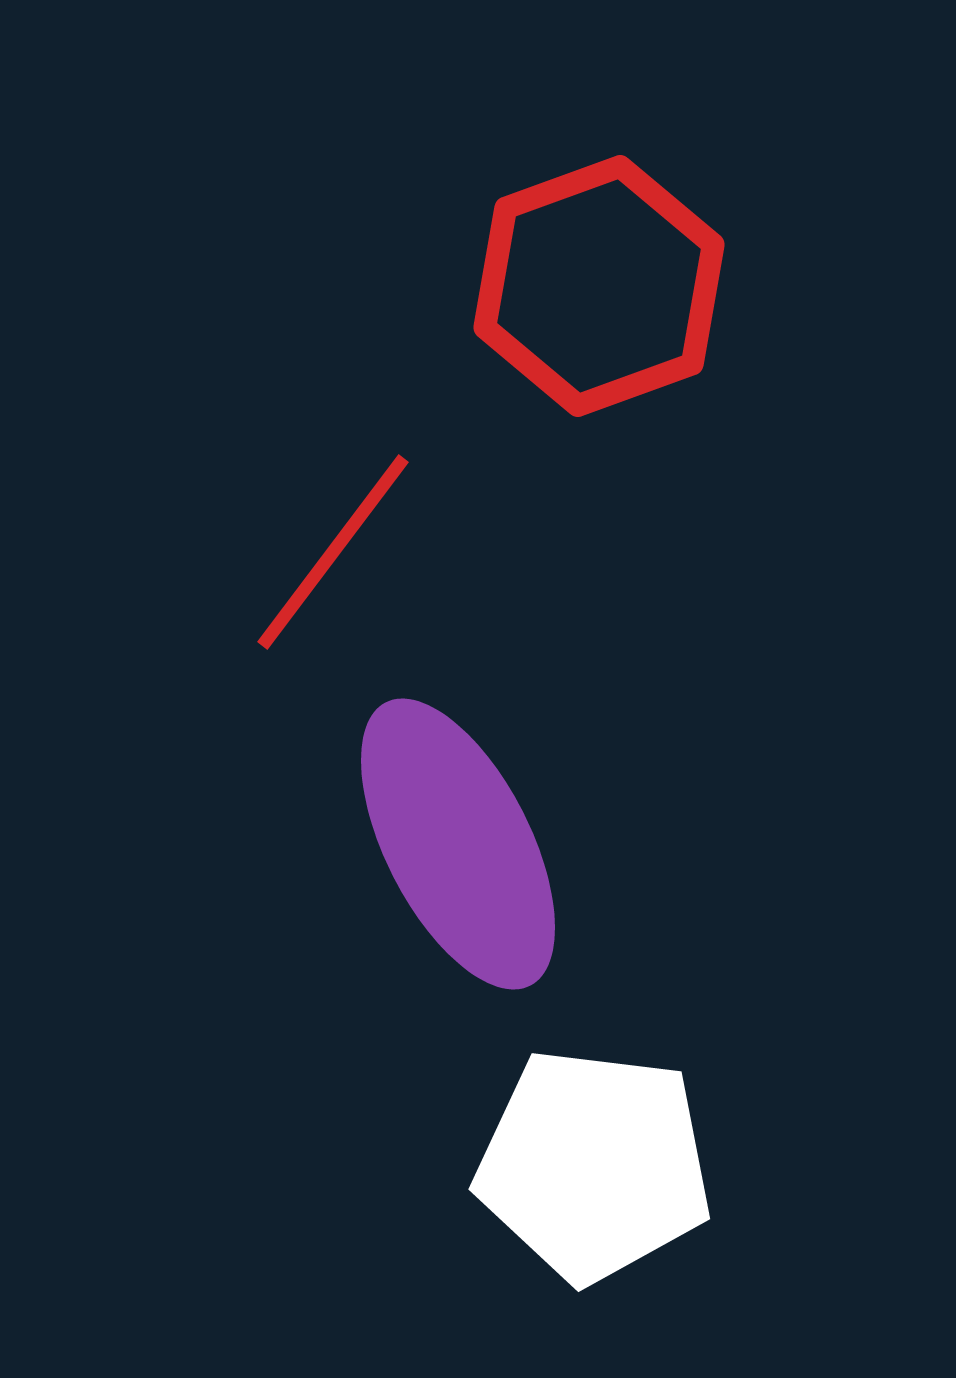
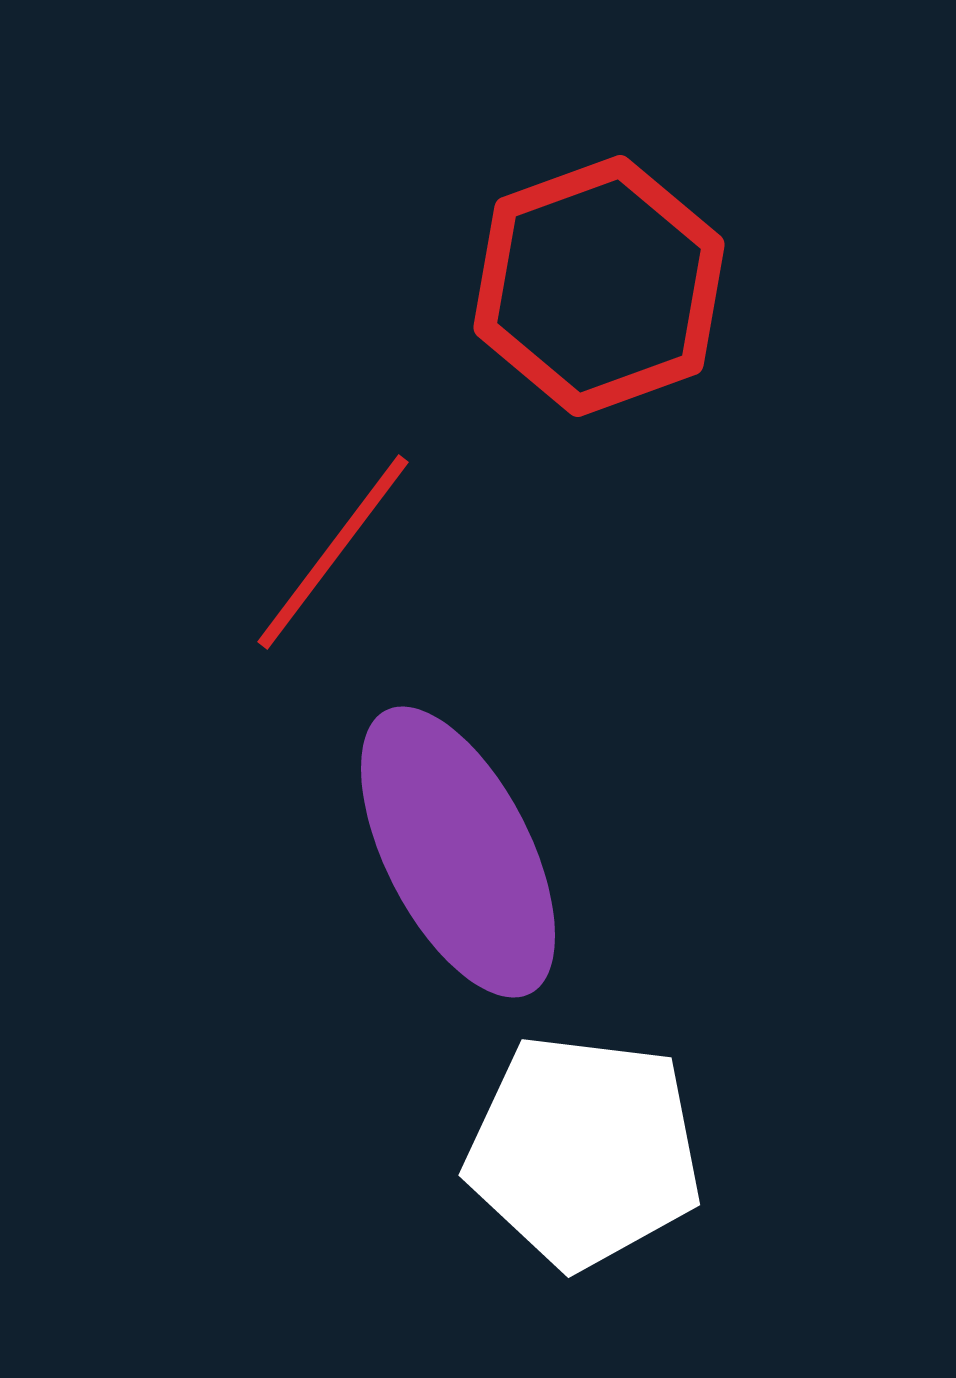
purple ellipse: moved 8 px down
white pentagon: moved 10 px left, 14 px up
